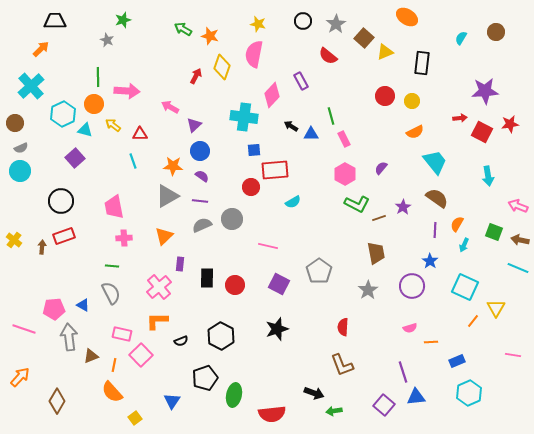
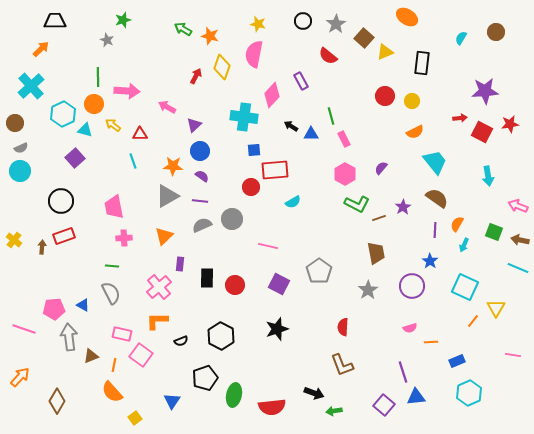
pink arrow at (170, 107): moved 3 px left
pink square at (141, 355): rotated 10 degrees counterclockwise
red semicircle at (272, 414): moved 7 px up
